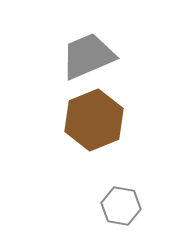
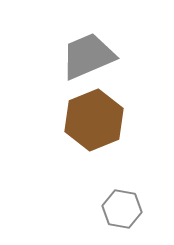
gray hexagon: moved 1 px right, 3 px down
